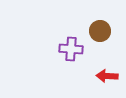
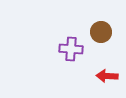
brown circle: moved 1 px right, 1 px down
